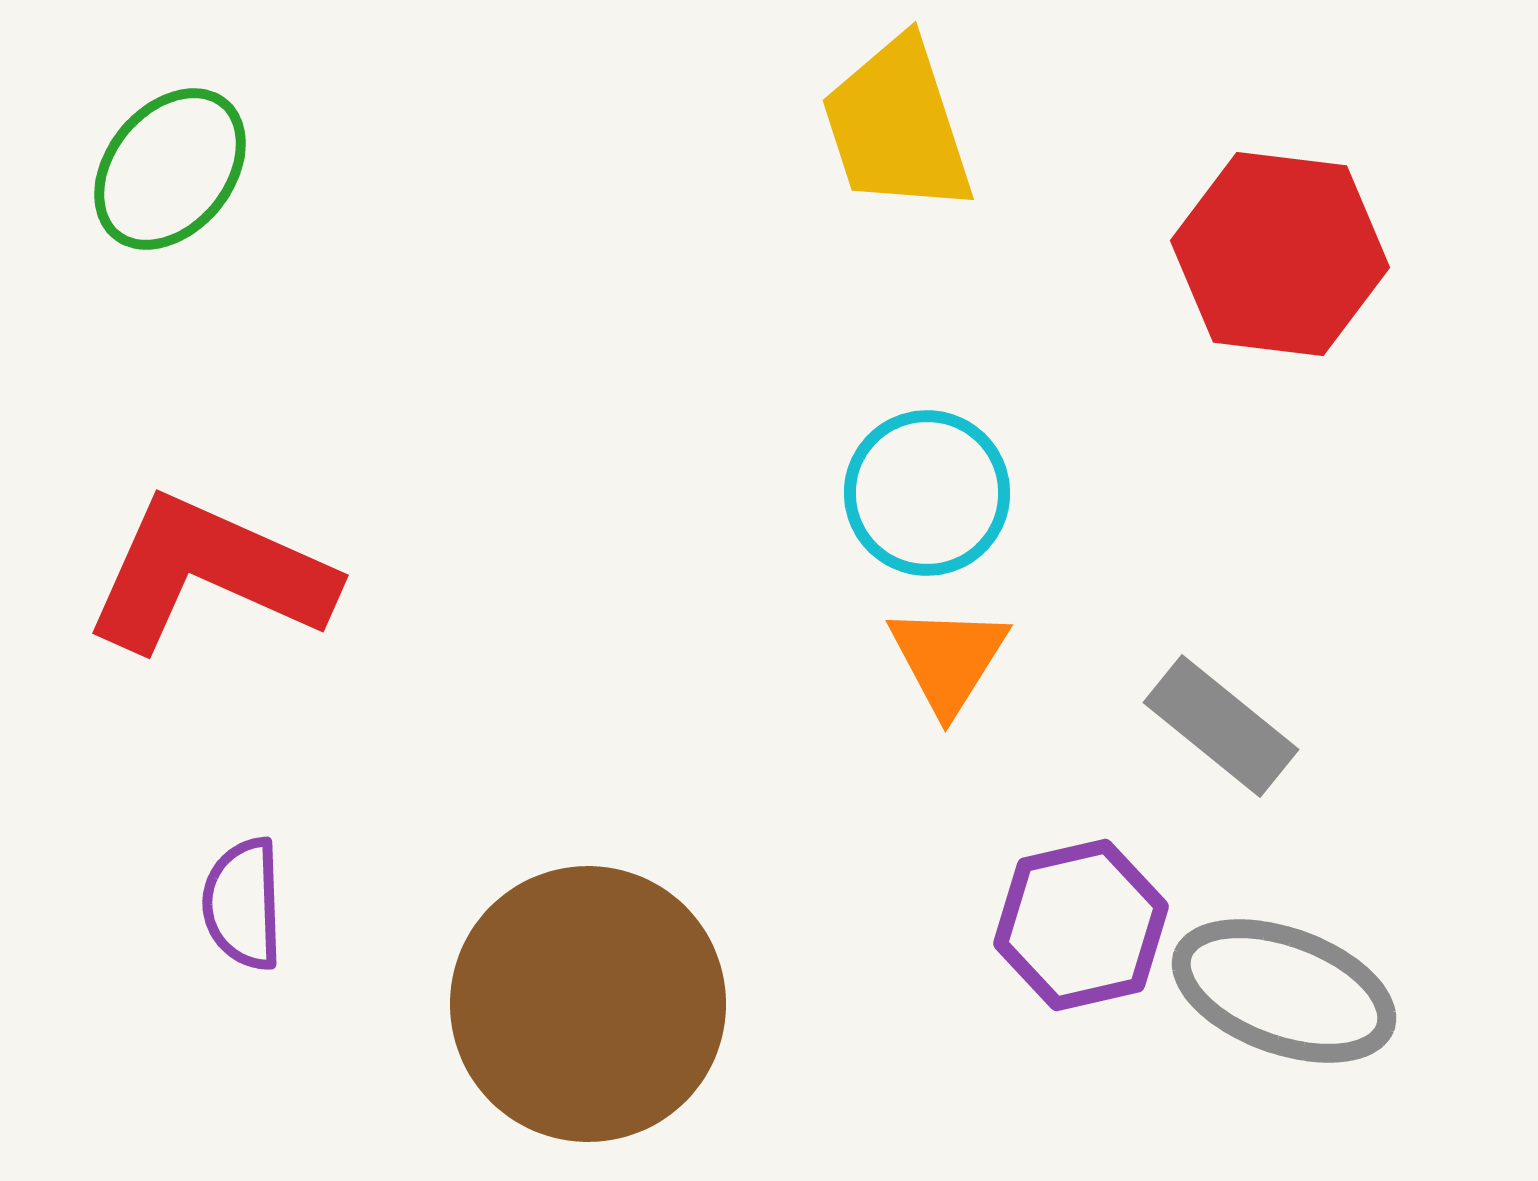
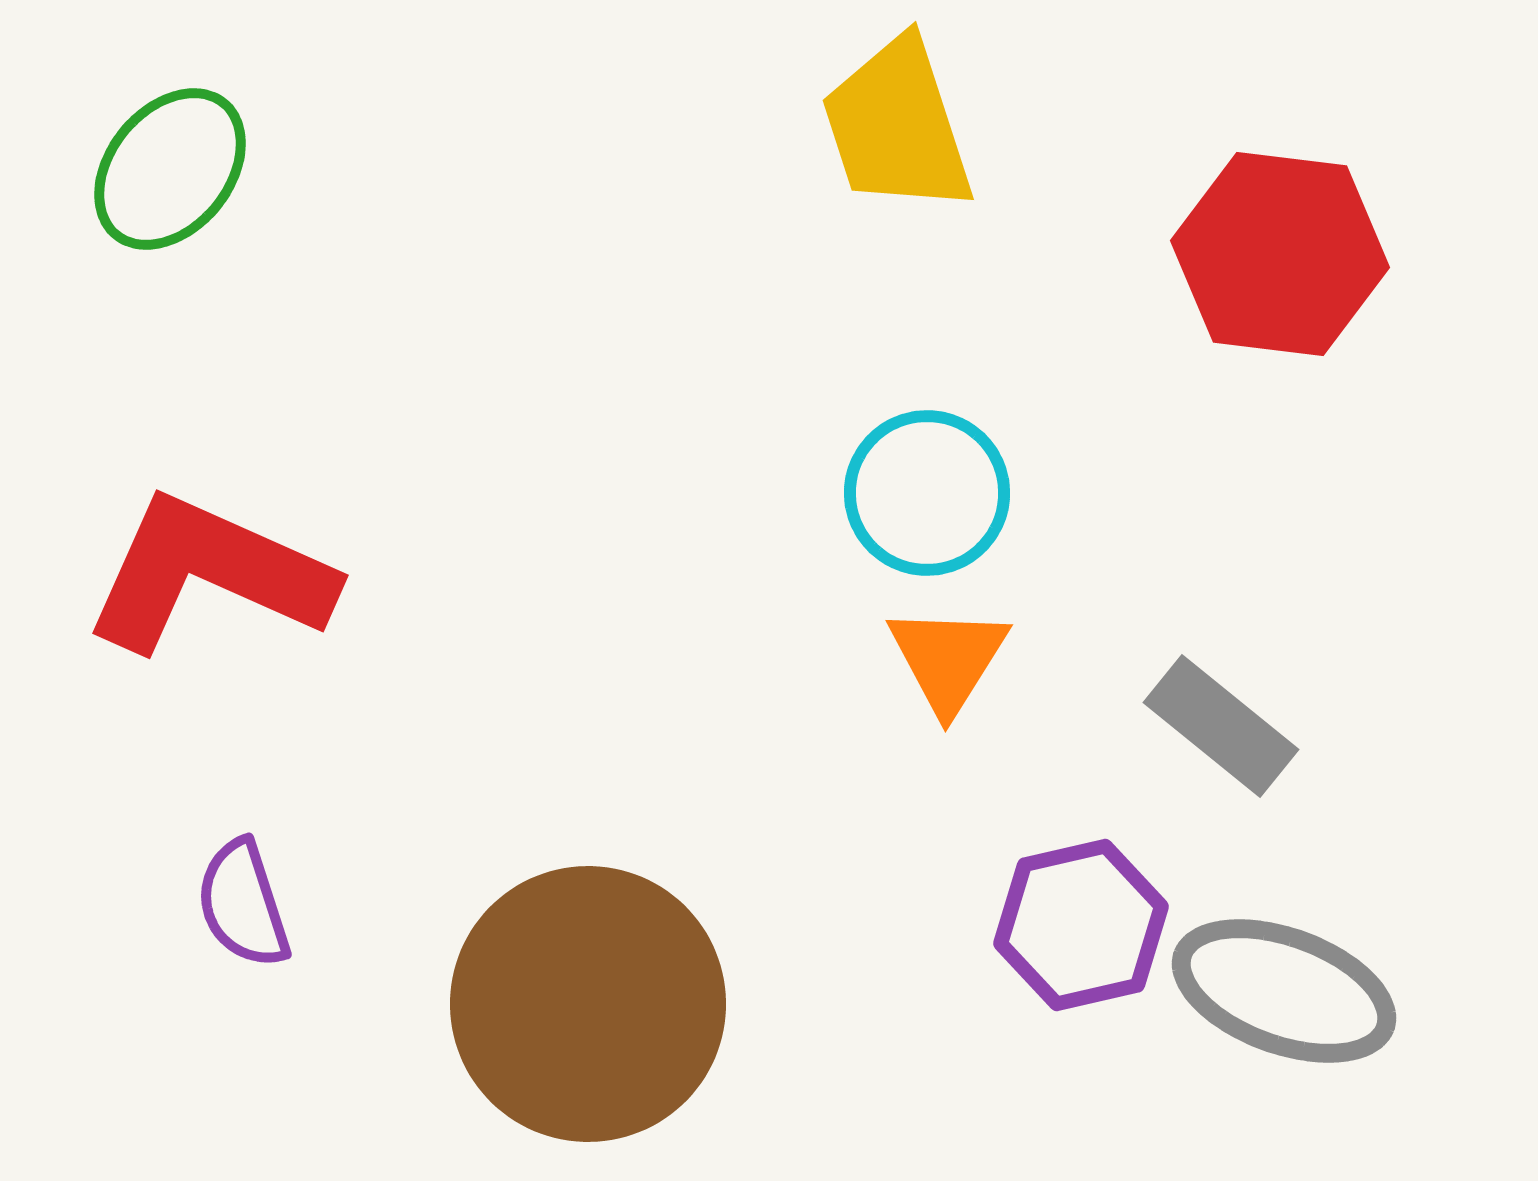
purple semicircle: rotated 16 degrees counterclockwise
